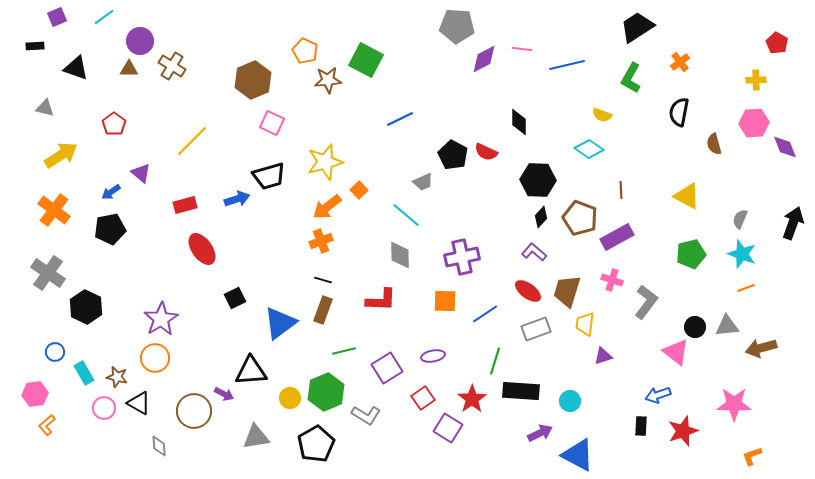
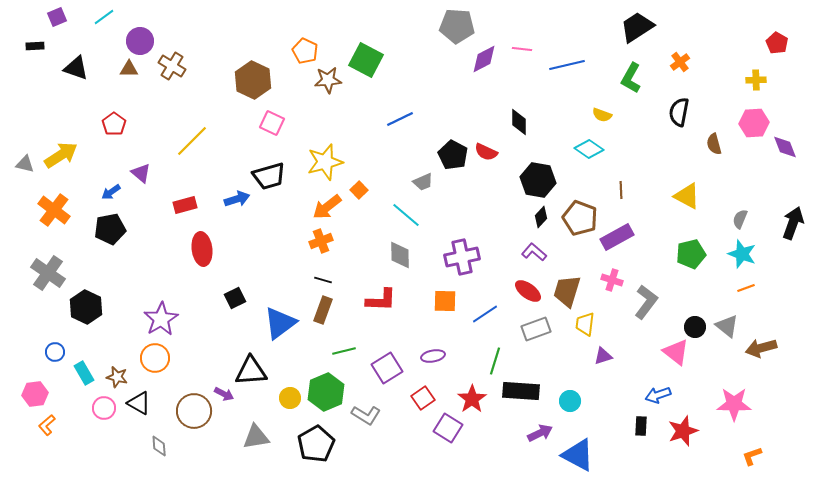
brown hexagon at (253, 80): rotated 12 degrees counterclockwise
gray triangle at (45, 108): moved 20 px left, 56 px down
black hexagon at (538, 180): rotated 8 degrees clockwise
red ellipse at (202, 249): rotated 28 degrees clockwise
gray triangle at (727, 326): rotated 45 degrees clockwise
